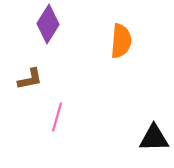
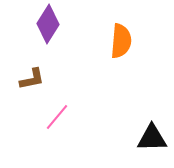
brown L-shape: moved 2 px right
pink line: rotated 24 degrees clockwise
black triangle: moved 2 px left
